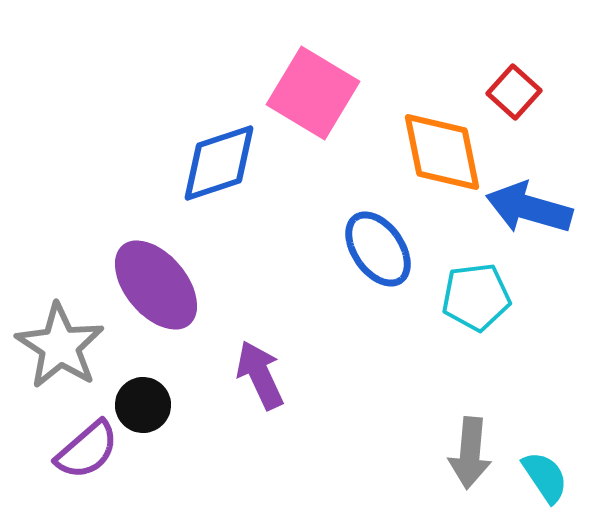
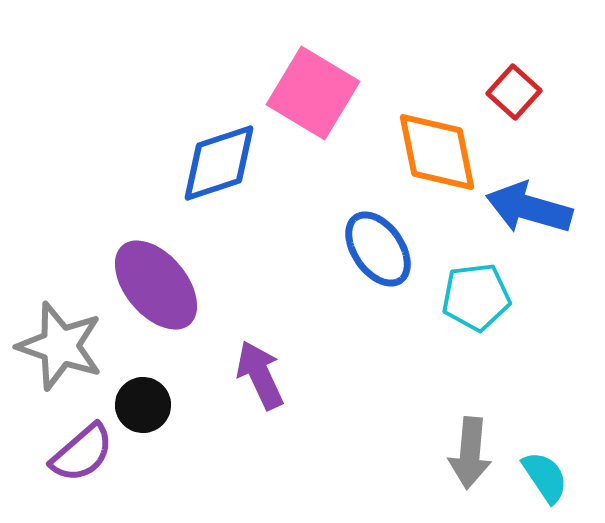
orange diamond: moved 5 px left
gray star: rotated 14 degrees counterclockwise
purple semicircle: moved 5 px left, 3 px down
